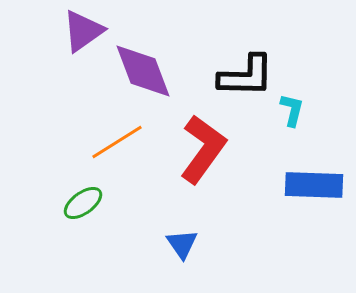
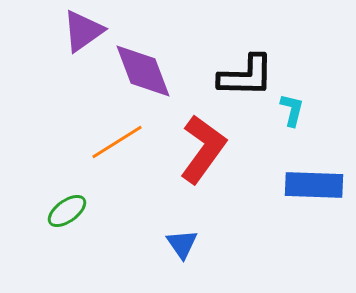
green ellipse: moved 16 px left, 8 px down
